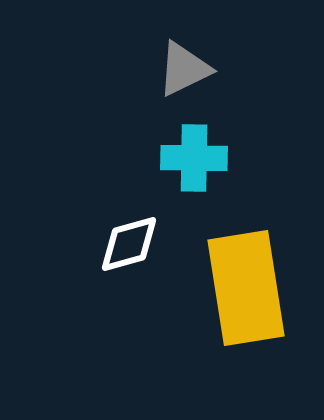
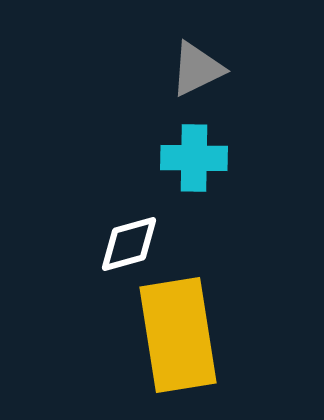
gray triangle: moved 13 px right
yellow rectangle: moved 68 px left, 47 px down
